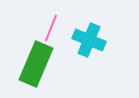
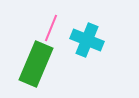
cyan cross: moved 2 px left
